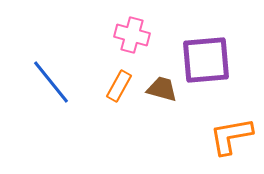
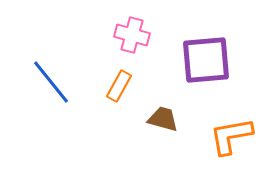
brown trapezoid: moved 1 px right, 30 px down
